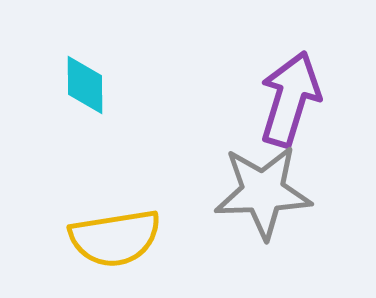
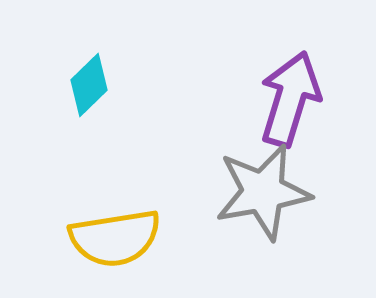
cyan diamond: moved 4 px right; rotated 46 degrees clockwise
gray star: rotated 8 degrees counterclockwise
